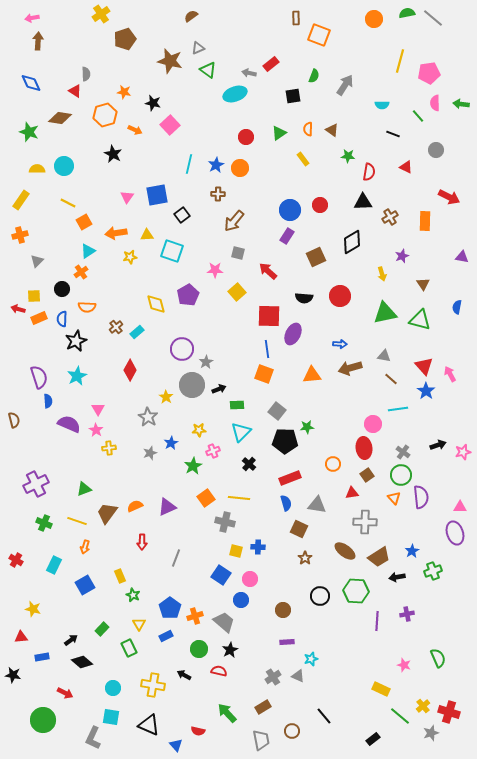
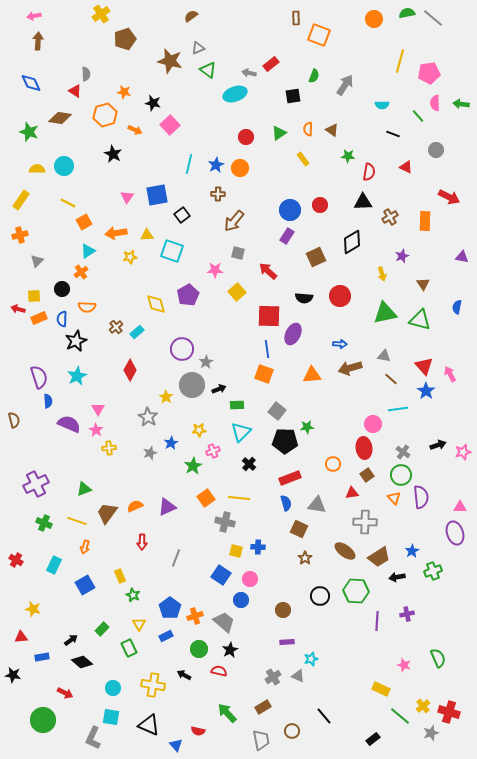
pink arrow at (32, 18): moved 2 px right, 2 px up
